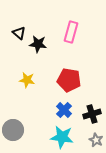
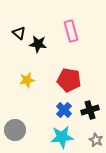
pink rectangle: moved 1 px up; rotated 30 degrees counterclockwise
yellow star: rotated 21 degrees counterclockwise
black cross: moved 2 px left, 4 px up
gray circle: moved 2 px right
cyan star: rotated 15 degrees counterclockwise
